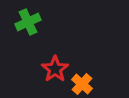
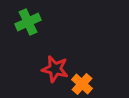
red star: rotated 24 degrees counterclockwise
